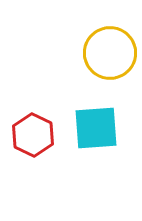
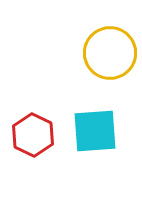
cyan square: moved 1 px left, 3 px down
